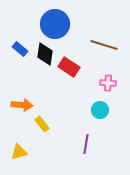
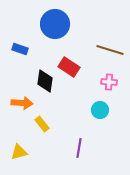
brown line: moved 6 px right, 5 px down
blue rectangle: rotated 21 degrees counterclockwise
black diamond: moved 27 px down
pink cross: moved 1 px right, 1 px up
orange arrow: moved 2 px up
purple line: moved 7 px left, 4 px down
